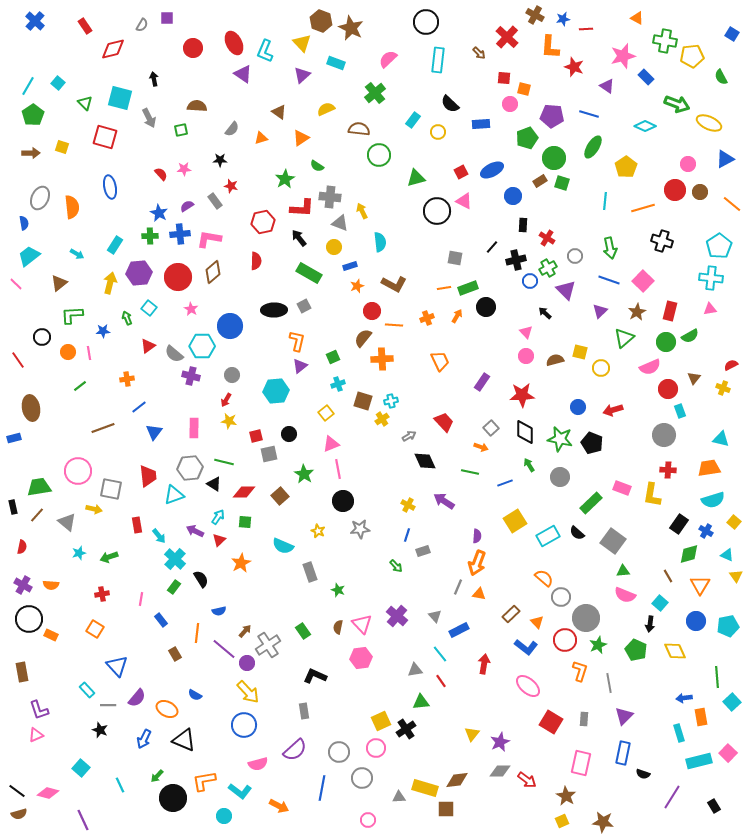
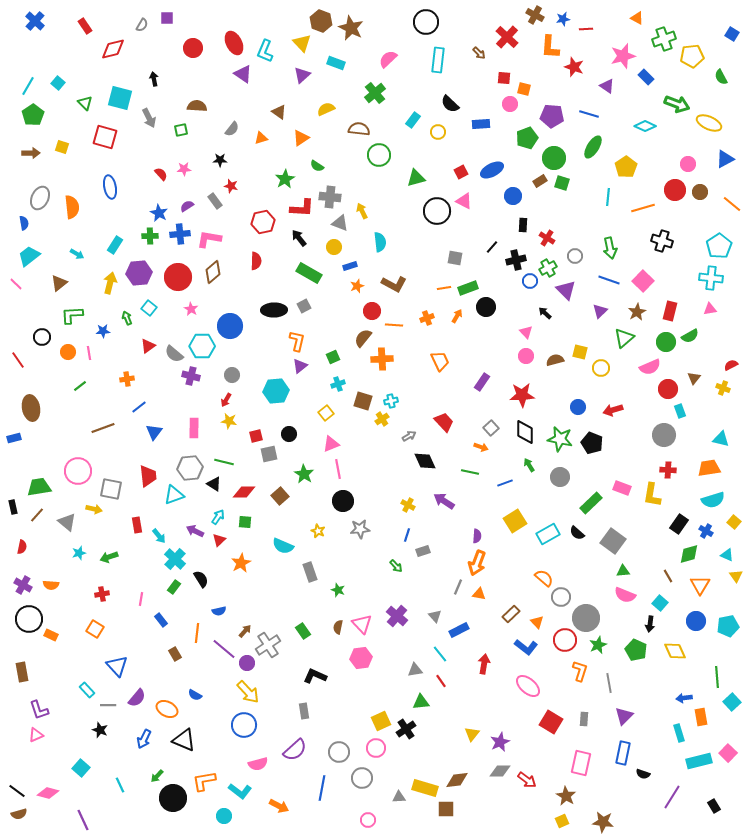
green cross at (665, 41): moved 1 px left, 2 px up; rotated 30 degrees counterclockwise
cyan line at (605, 201): moved 3 px right, 4 px up
cyan rectangle at (548, 536): moved 2 px up
